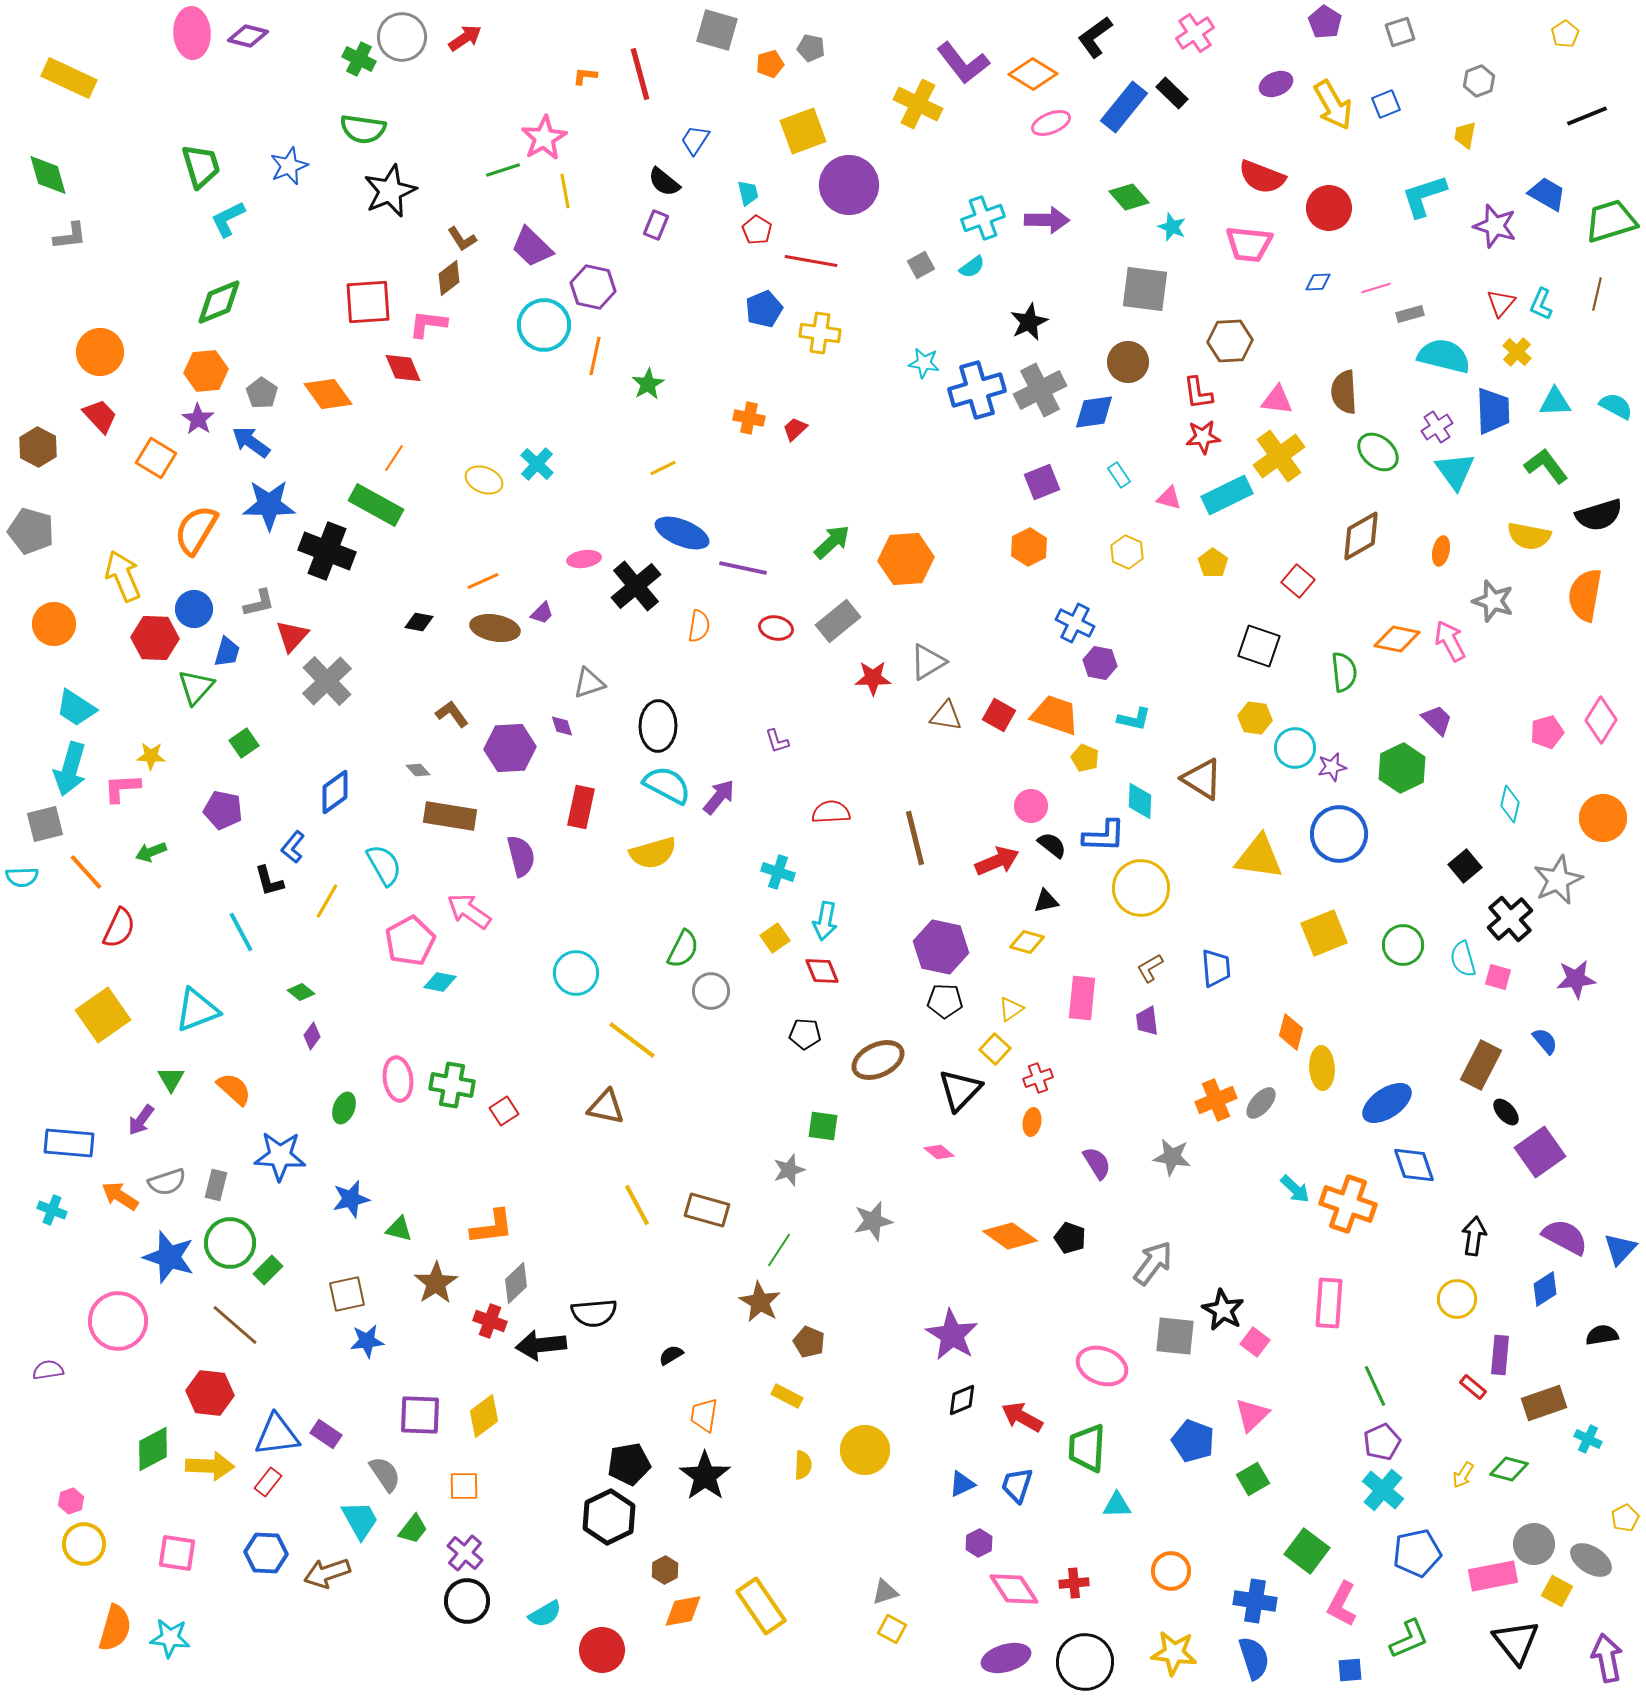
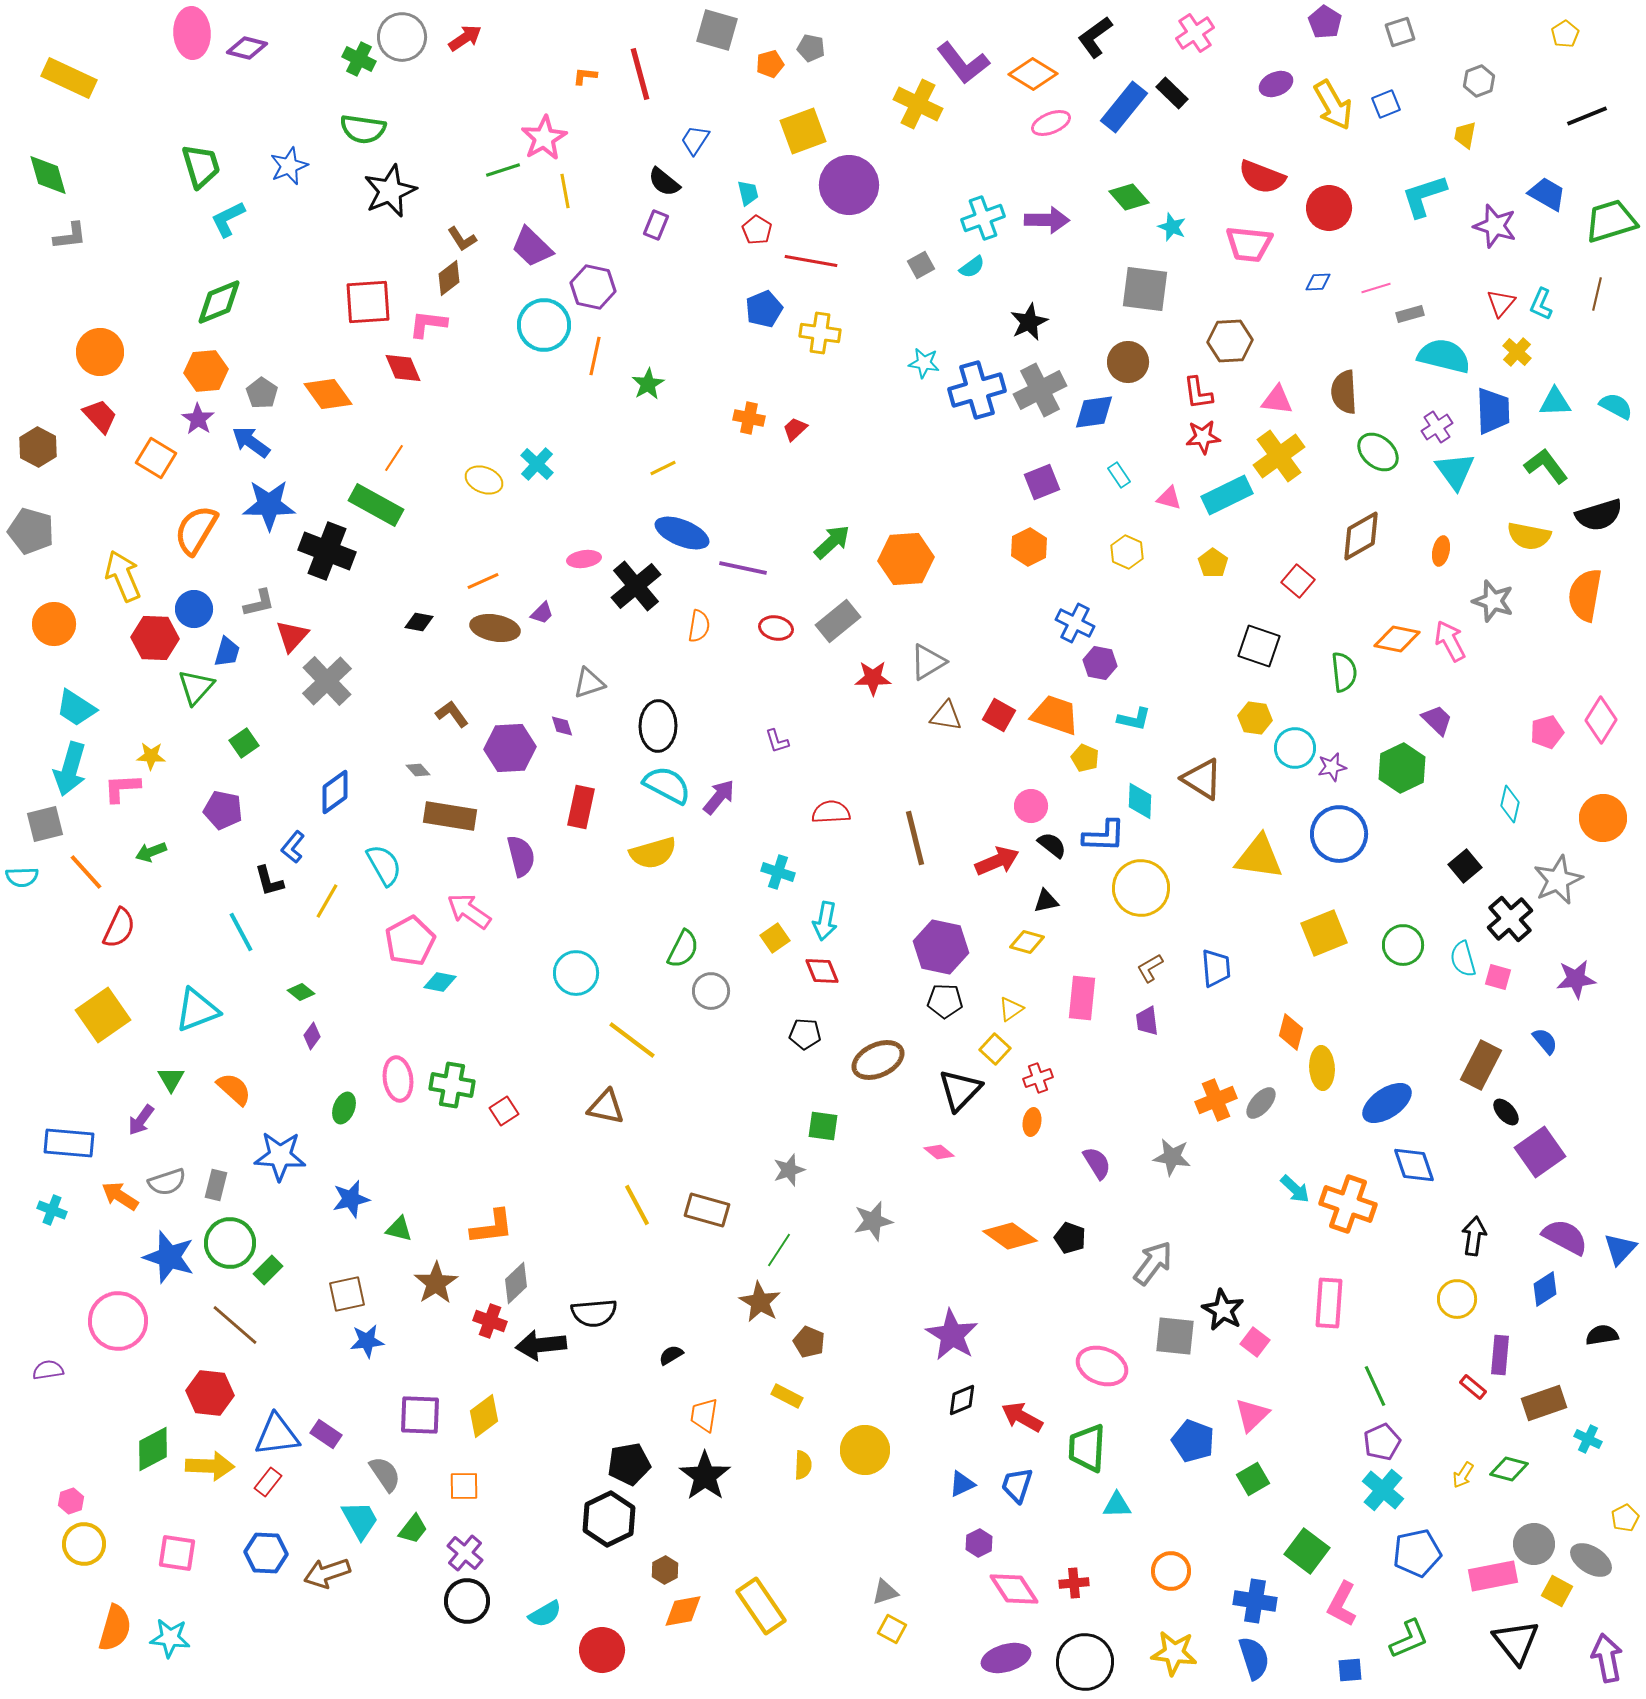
purple diamond at (248, 36): moved 1 px left, 12 px down
black hexagon at (609, 1517): moved 2 px down
